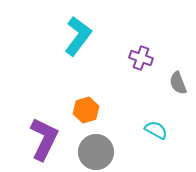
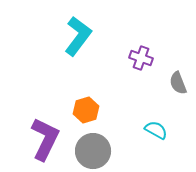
purple L-shape: moved 1 px right
gray circle: moved 3 px left, 1 px up
